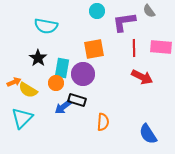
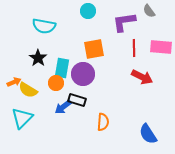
cyan circle: moved 9 px left
cyan semicircle: moved 2 px left
